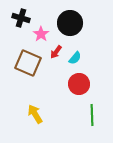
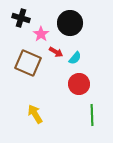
red arrow: rotated 96 degrees counterclockwise
